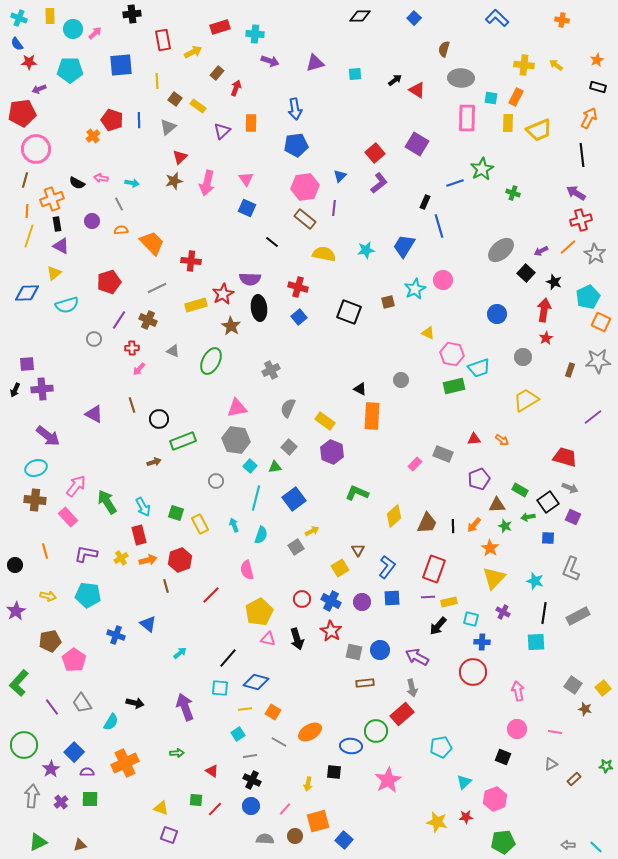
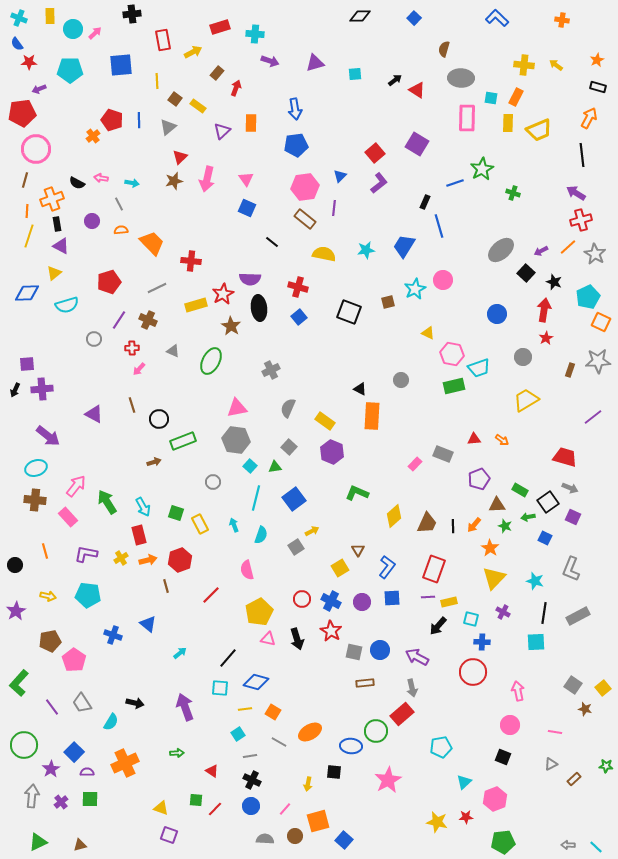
pink arrow at (207, 183): moved 4 px up
gray circle at (216, 481): moved 3 px left, 1 px down
blue square at (548, 538): moved 3 px left; rotated 24 degrees clockwise
blue cross at (116, 635): moved 3 px left
pink circle at (517, 729): moved 7 px left, 4 px up
